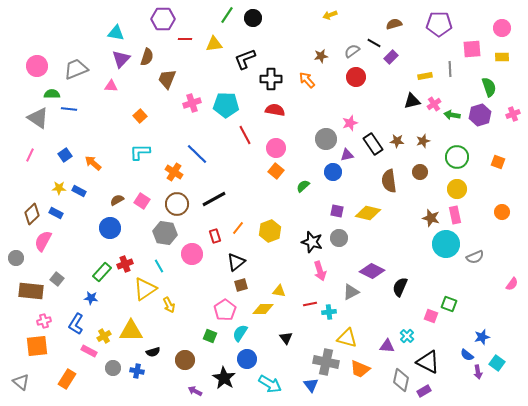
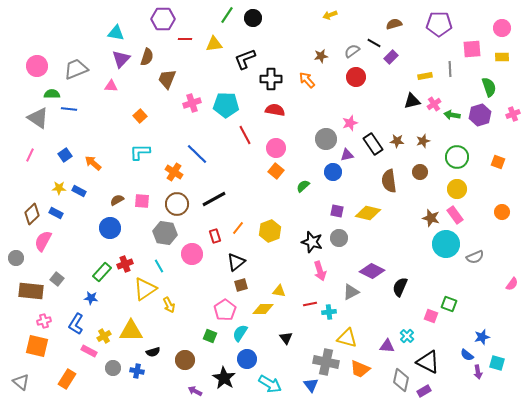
pink square at (142, 201): rotated 28 degrees counterclockwise
pink rectangle at (455, 215): rotated 24 degrees counterclockwise
orange square at (37, 346): rotated 20 degrees clockwise
cyan square at (497, 363): rotated 21 degrees counterclockwise
